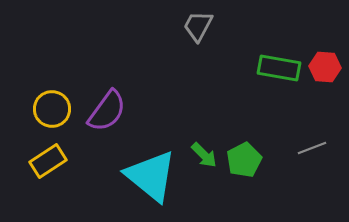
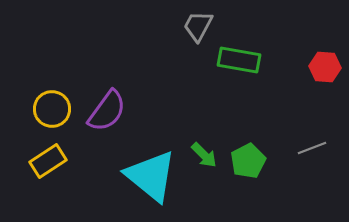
green rectangle: moved 40 px left, 8 px up
green pentagon: moved 4 px right, 1 px down
